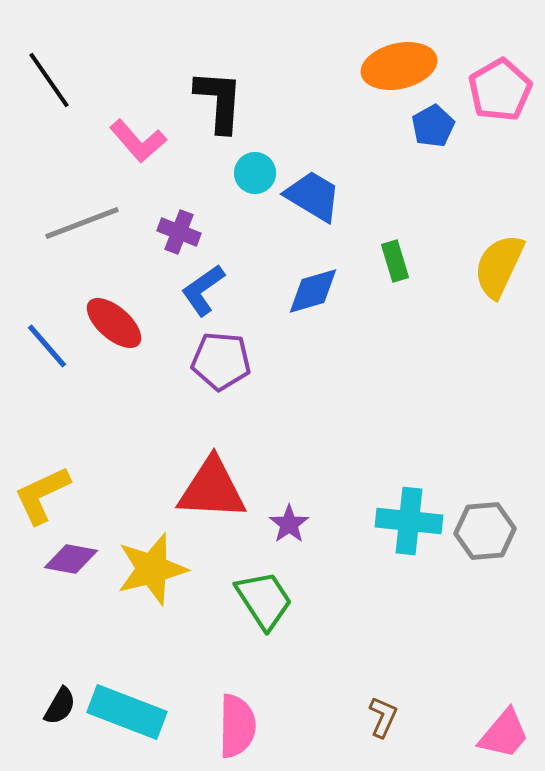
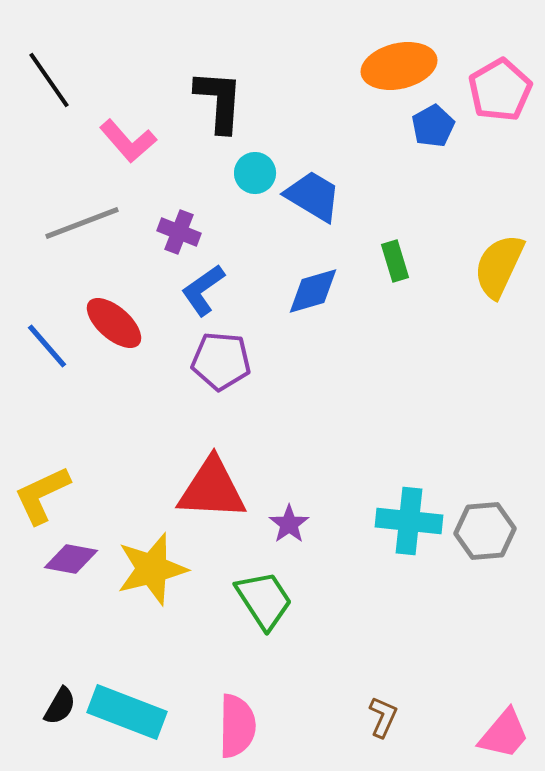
pink L-shape: moved 10 px left
